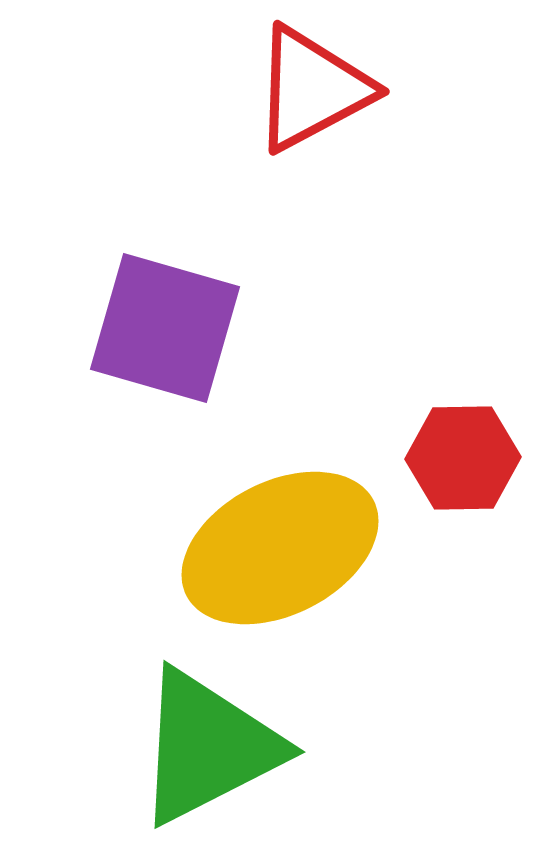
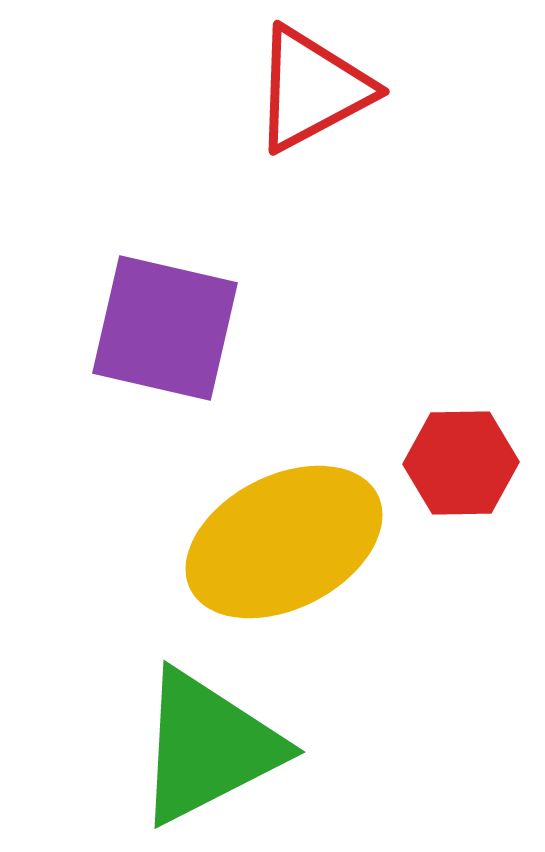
purple square: rotated 3 degrees counterclockwise
red hexagon: moved 2 px left, 5 px down
yellow ellipse: moved 4 px right, 6 px up
